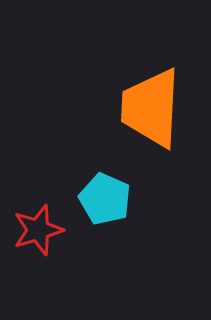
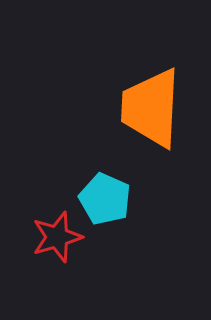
red star: moved 19 px right, 7 px down
